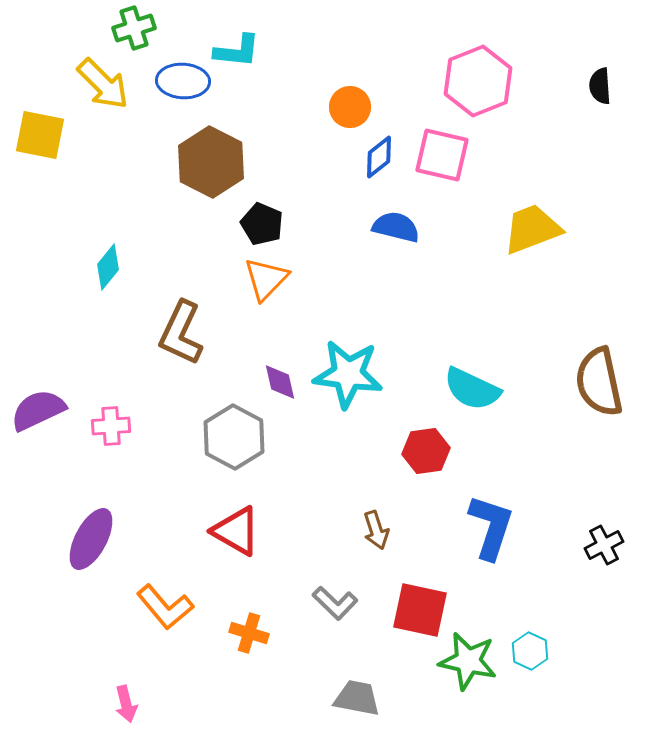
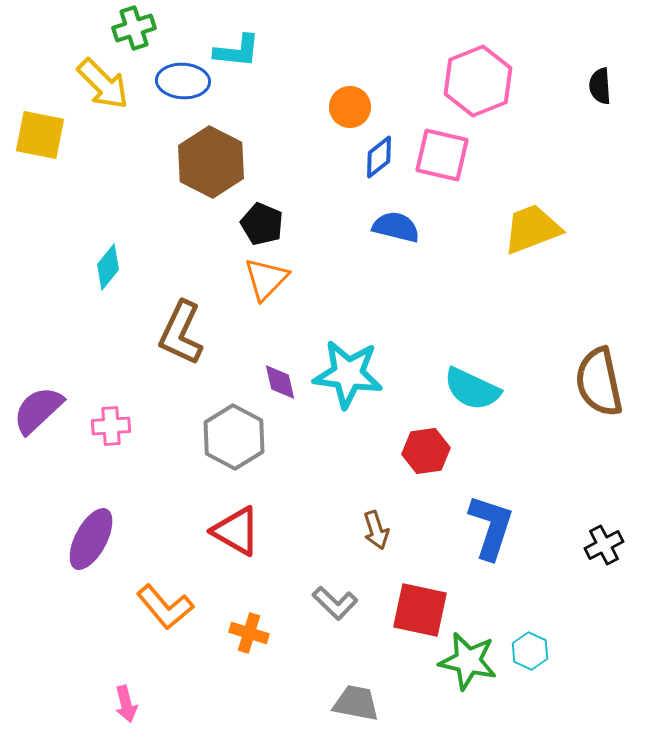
purple semicircle: rotated 18 degrees counterclockwise
gray trapezoid: moved 1 px left, 5 px down
